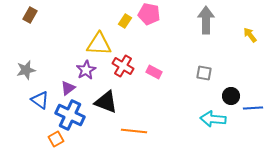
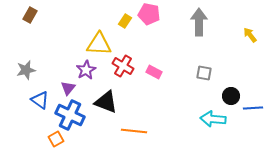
gray arrow: moved 7 px left, 2 px down
purple triangle: rotated 14 degrees counterclockwise
